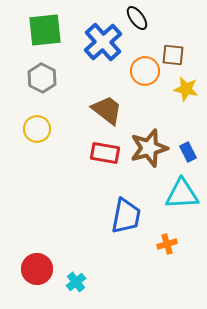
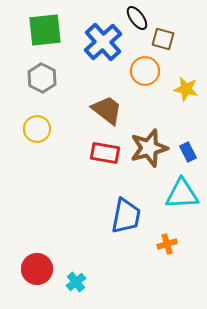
brown square: moved 10 px left, 16 px up; rotated 10 degrees clockwise
